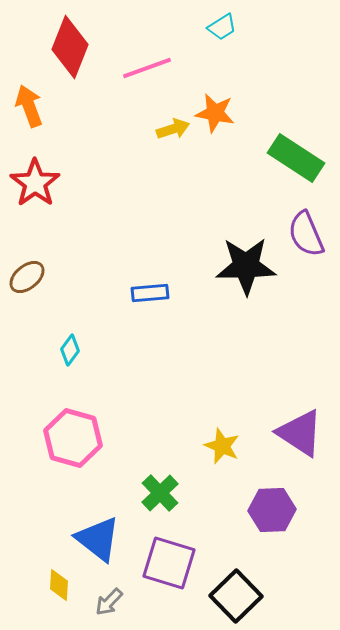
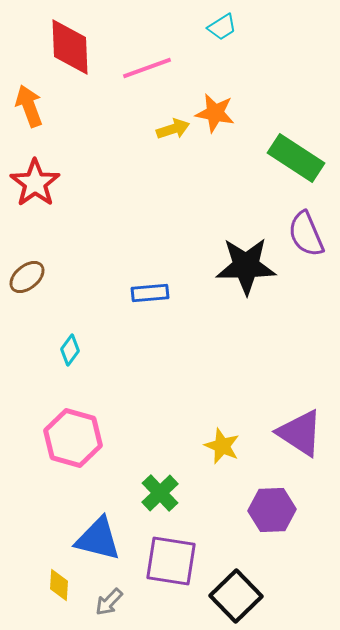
red diamond: rotated 24 degrees counterclockwise
blue triangle: rotated 24 degrees counterclockwise
purple square: moved 2 px right, 2 px up; rotated 8 degrees counterclockwise
